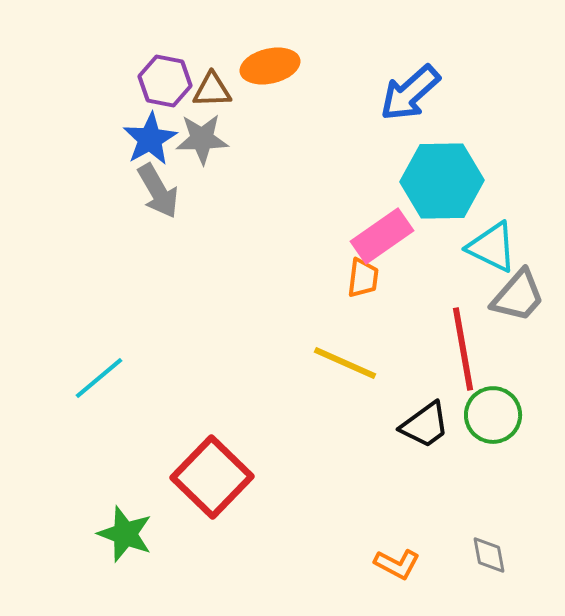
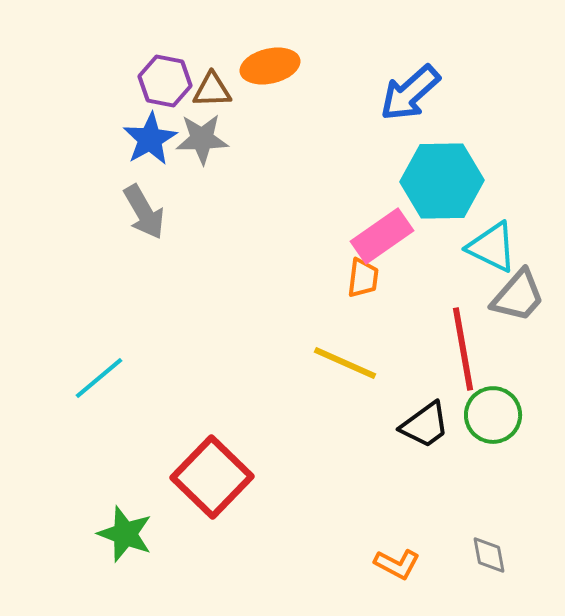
gray arrow: moved 14 px left, 21 px down
